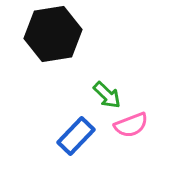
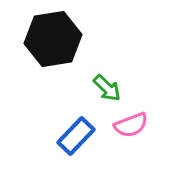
black hexagon: moved 5 px down
green arrow: moved 7 px up
